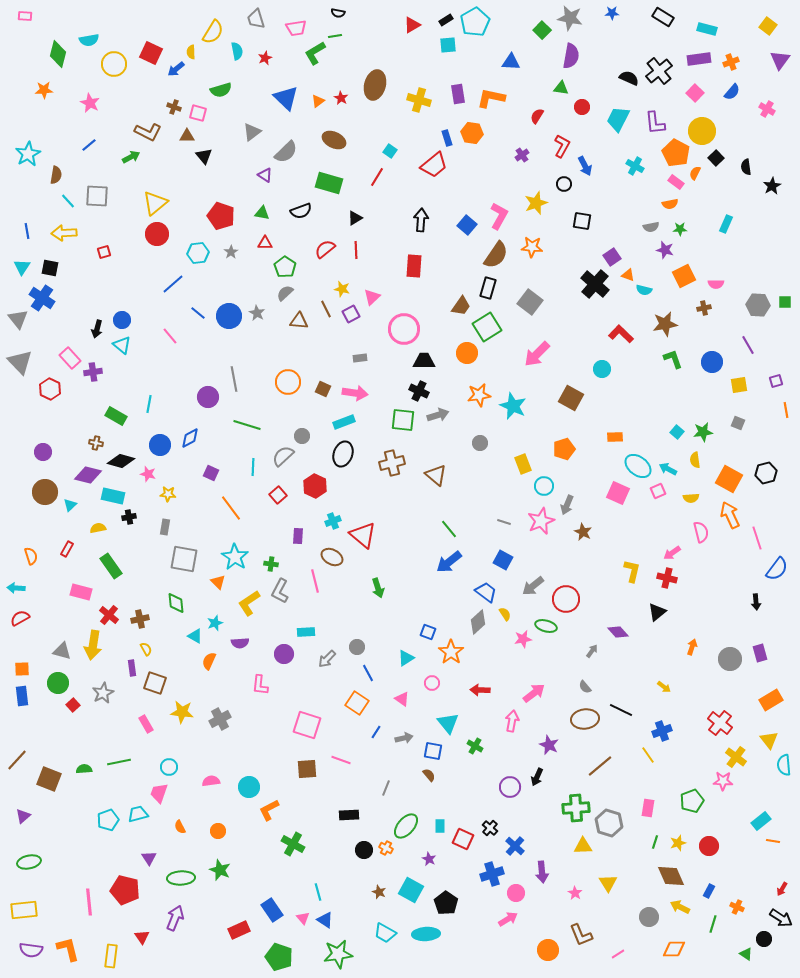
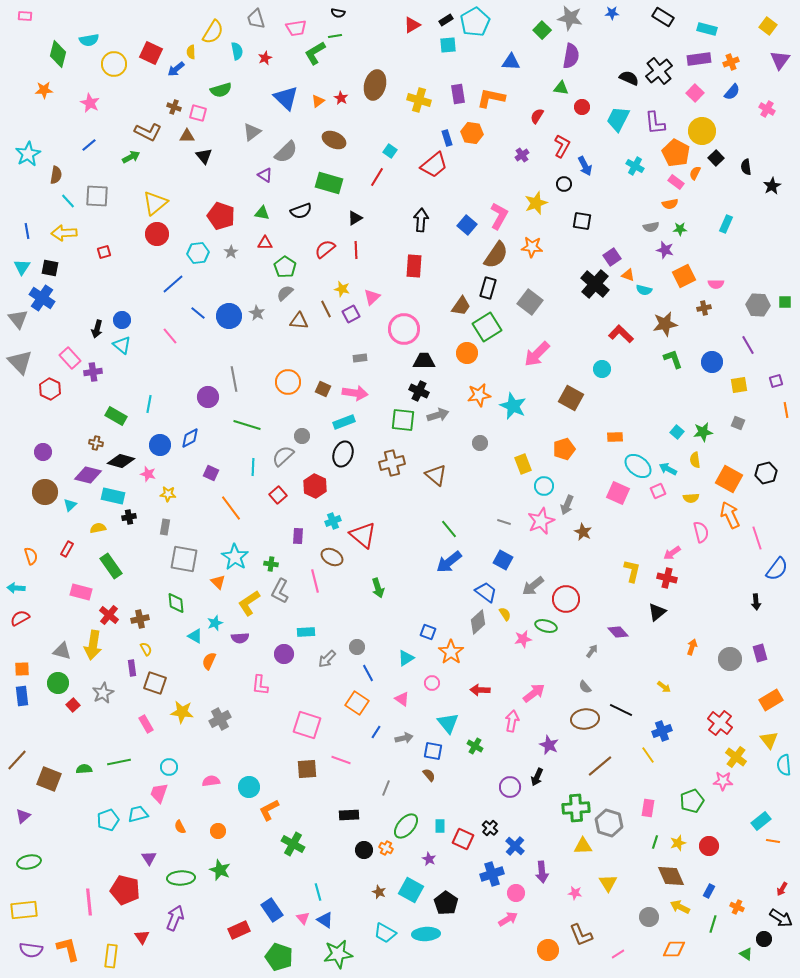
purple semicircle at (240, 643): moved 5 px up
pink star at (575, 893): rotated 24 degrees counterclockwise
